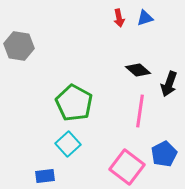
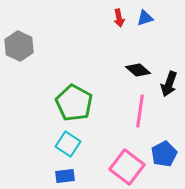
gray hexagon: rotated 16 degrees clockwise
cyan square: rotated 15 degrees counterclockwise
blue rectangle: moved 20 px right
